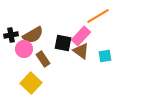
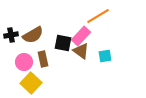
pink circle: moved 13 px down
brown rectangle: rotated 21 degrees clockwise
